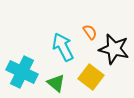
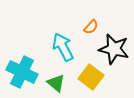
orange semicircle: moved 1 px right, 5 px up; rotated 77 degrees clockwise
